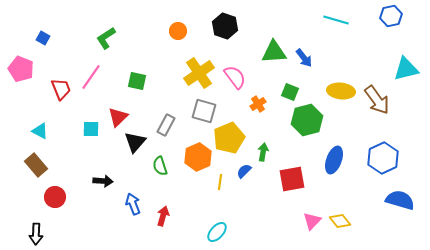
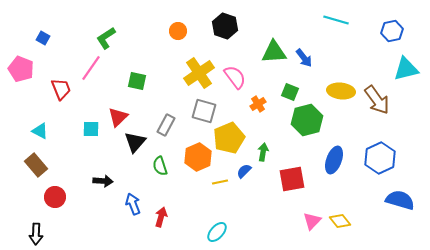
blue hexagon at (391, 16): moved 1 px right, 15 px down
pink line at (91, 77): moved 9 px up
blue hexagon at (383, 158): moved 3 px left
yellow line at (220, 182): rotated 70 degrees clockwise
red arrow at (163, 216): moved 2 px left, 1 px down
